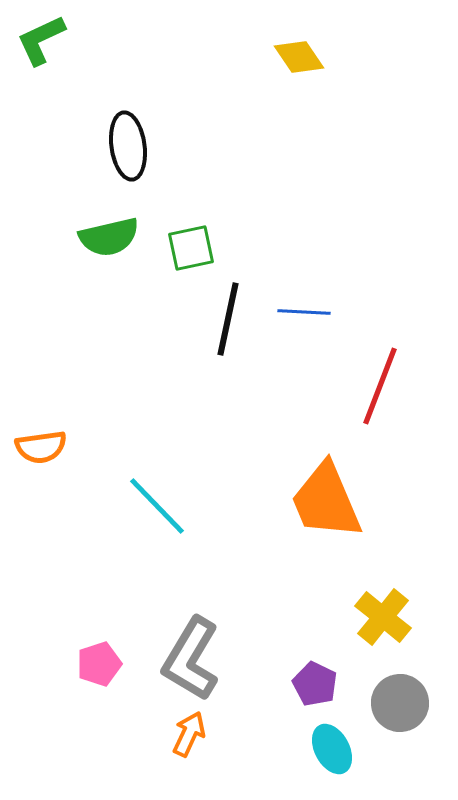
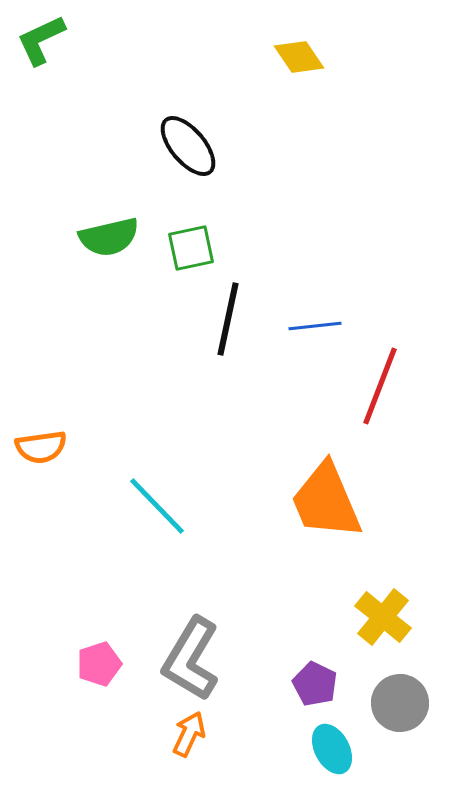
black ellipse: moved 60 px right; rotated 32 degrees counterclockwise
blue line: moved 11 px right, 14 px down; rotated 9 degrees counterclockwise
